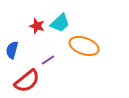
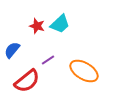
cyan trapezoid: moved 1 px down
orange ellipse: moved 25 px down; rotated 12 degrees clockwise
blue semicircle: rotated 24 degrees clockwise
